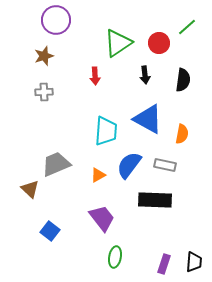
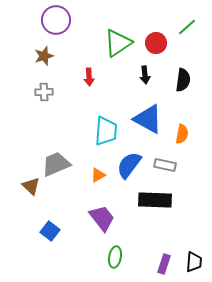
red circle: moved 3 px left
red arrow: moved 6 px left, 1 px down
brown triangle: moved 1 px right, 3 px up
